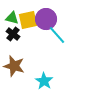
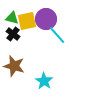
yellow square: moved 1 px left, 1 px down
